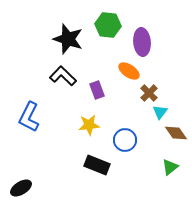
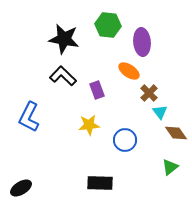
black star: moved 4 px left; rotated 8 degrees counterclockwise
cyan triangle: rotated 14 degrees counterclockwise
black rectangle: moved 3 px right, 18 px down; rotated 20 degrees counterclockwise
